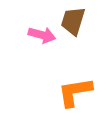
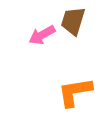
pink arrow: rotated 136 degrees clockwise
